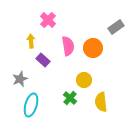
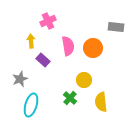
pink cross: moved 1 px down; rotated 21 degrees clockwise
gray rectangle: rotated 42 degrees clockwise
